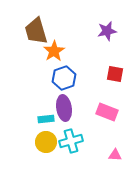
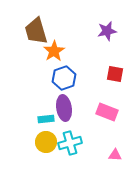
cyan cross: moved 1 px left, 2 px down
